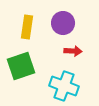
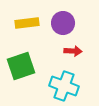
yellow rectangle: moved 4 px up; rotated 75 degrees clockwise
